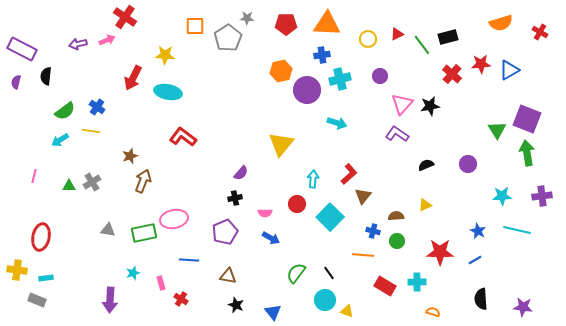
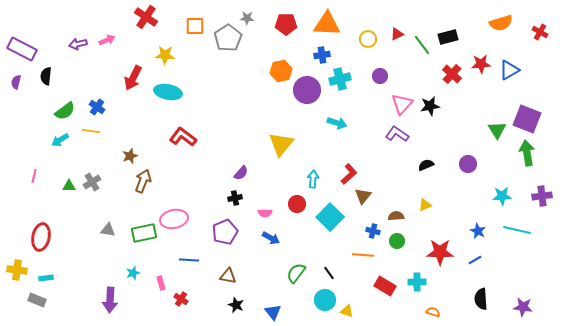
red cross at (125, 17): moved 21 px right
